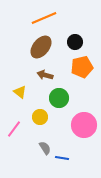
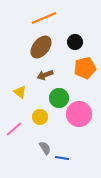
orange pentagon: moved 3 px right, 1 px down
brown arrow: rotated 35 degrees counterclockwise
pink circle: moved 5 px left, 11 px up
pink line: rotated 12 degrees clockwise
